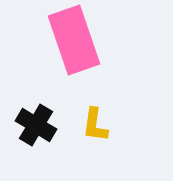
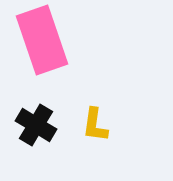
pink rectangle: moved 32 px left
